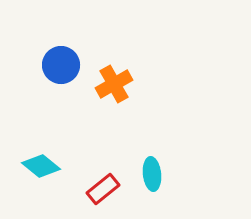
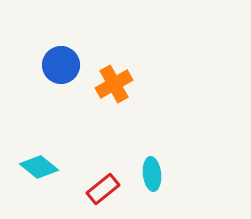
cyan diamond: moved 2 px left, 1 px down
